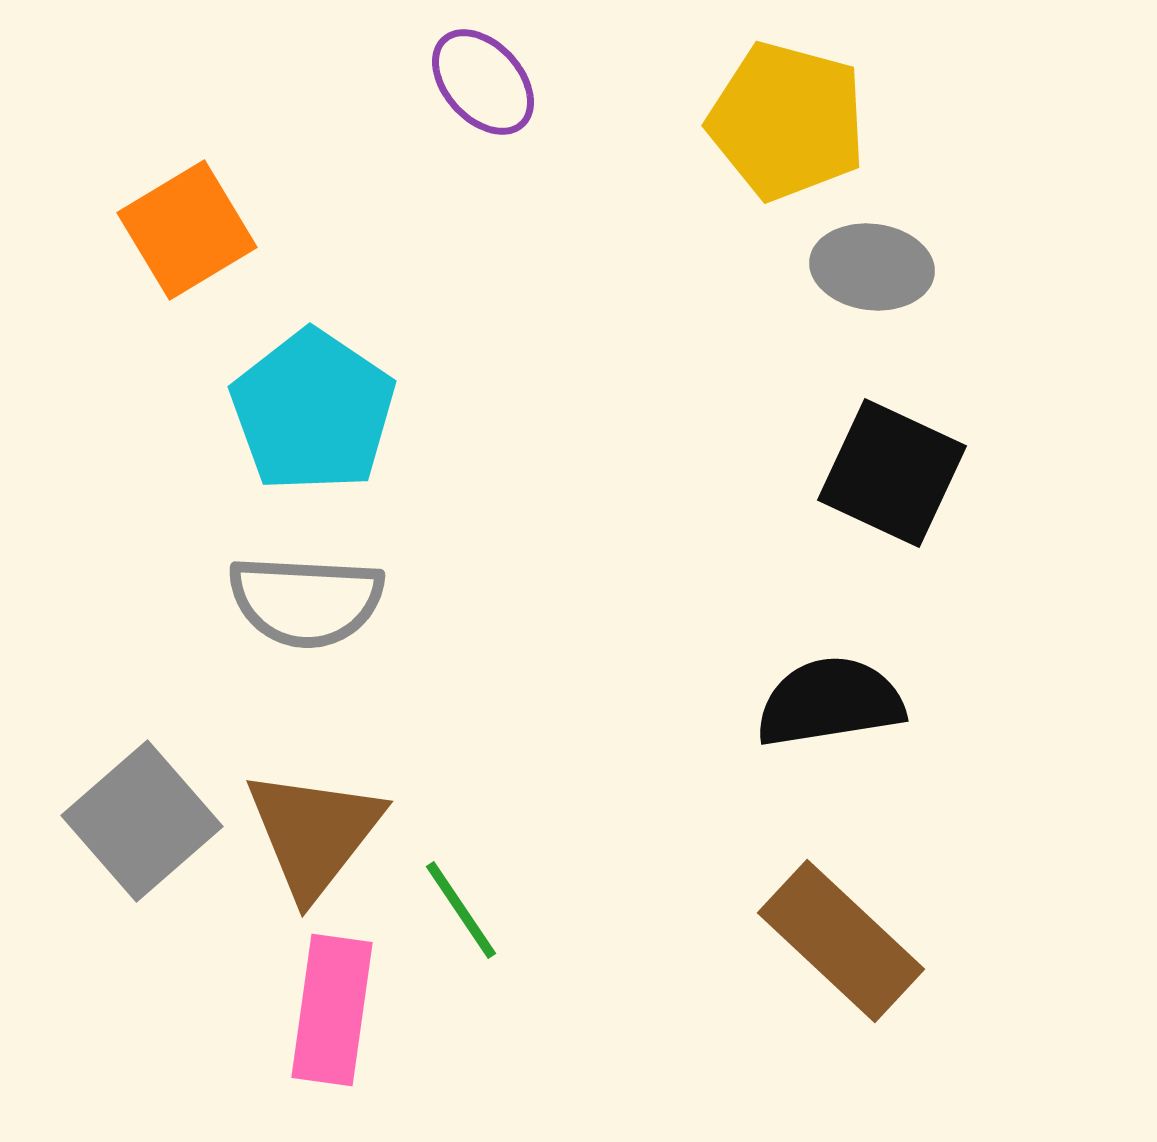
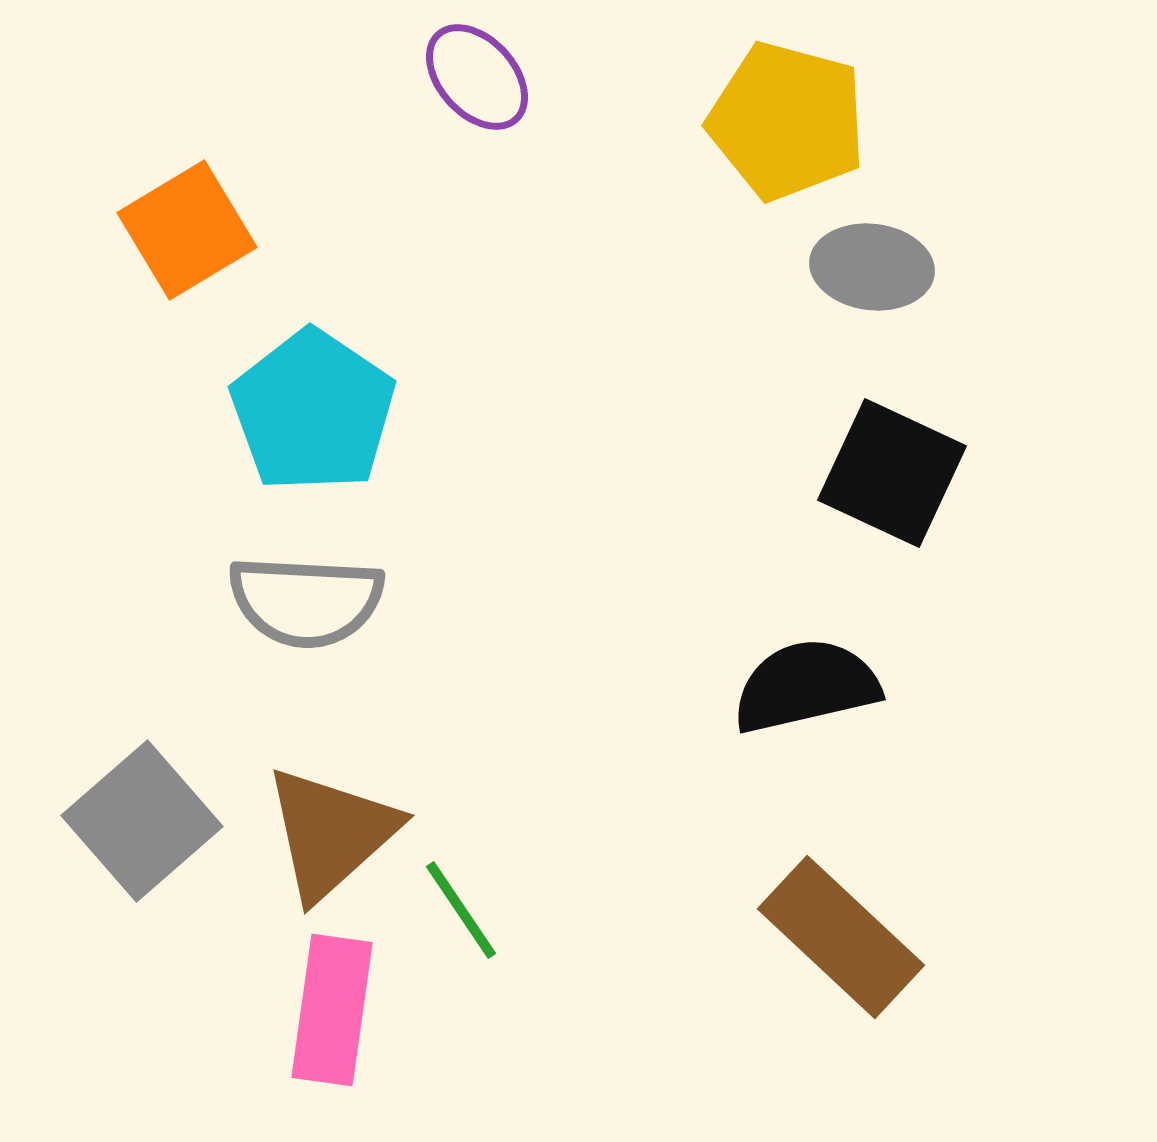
purple ellipse: moved 6 px left, 5 px up
black semicircle: moved 24 px left, 16 px up; rotated 4 degrees counterclockwise
brown triangle: moved 17 px right; rotated 10 degrees clockwise
brown rectangle: moved 4 px up
